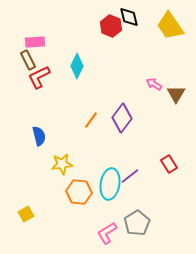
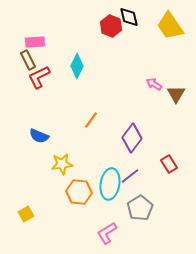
purple diamond: moved 10 px right, 20 px down
blue semicircle: rotated 126 degrees clockwise
gray pentagon: moved 3 px right, 15 px up
